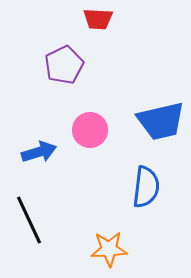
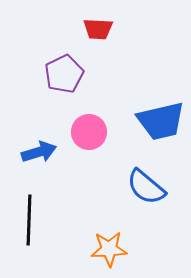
red trapezoid: moved 10 px down
purple pentagon: moved 9 px down
pink circle: moved 1 px left, 2 px down
blue semicircle: rotated 123 degrees clockwise
black line: rotated 27 degrees clockwise
